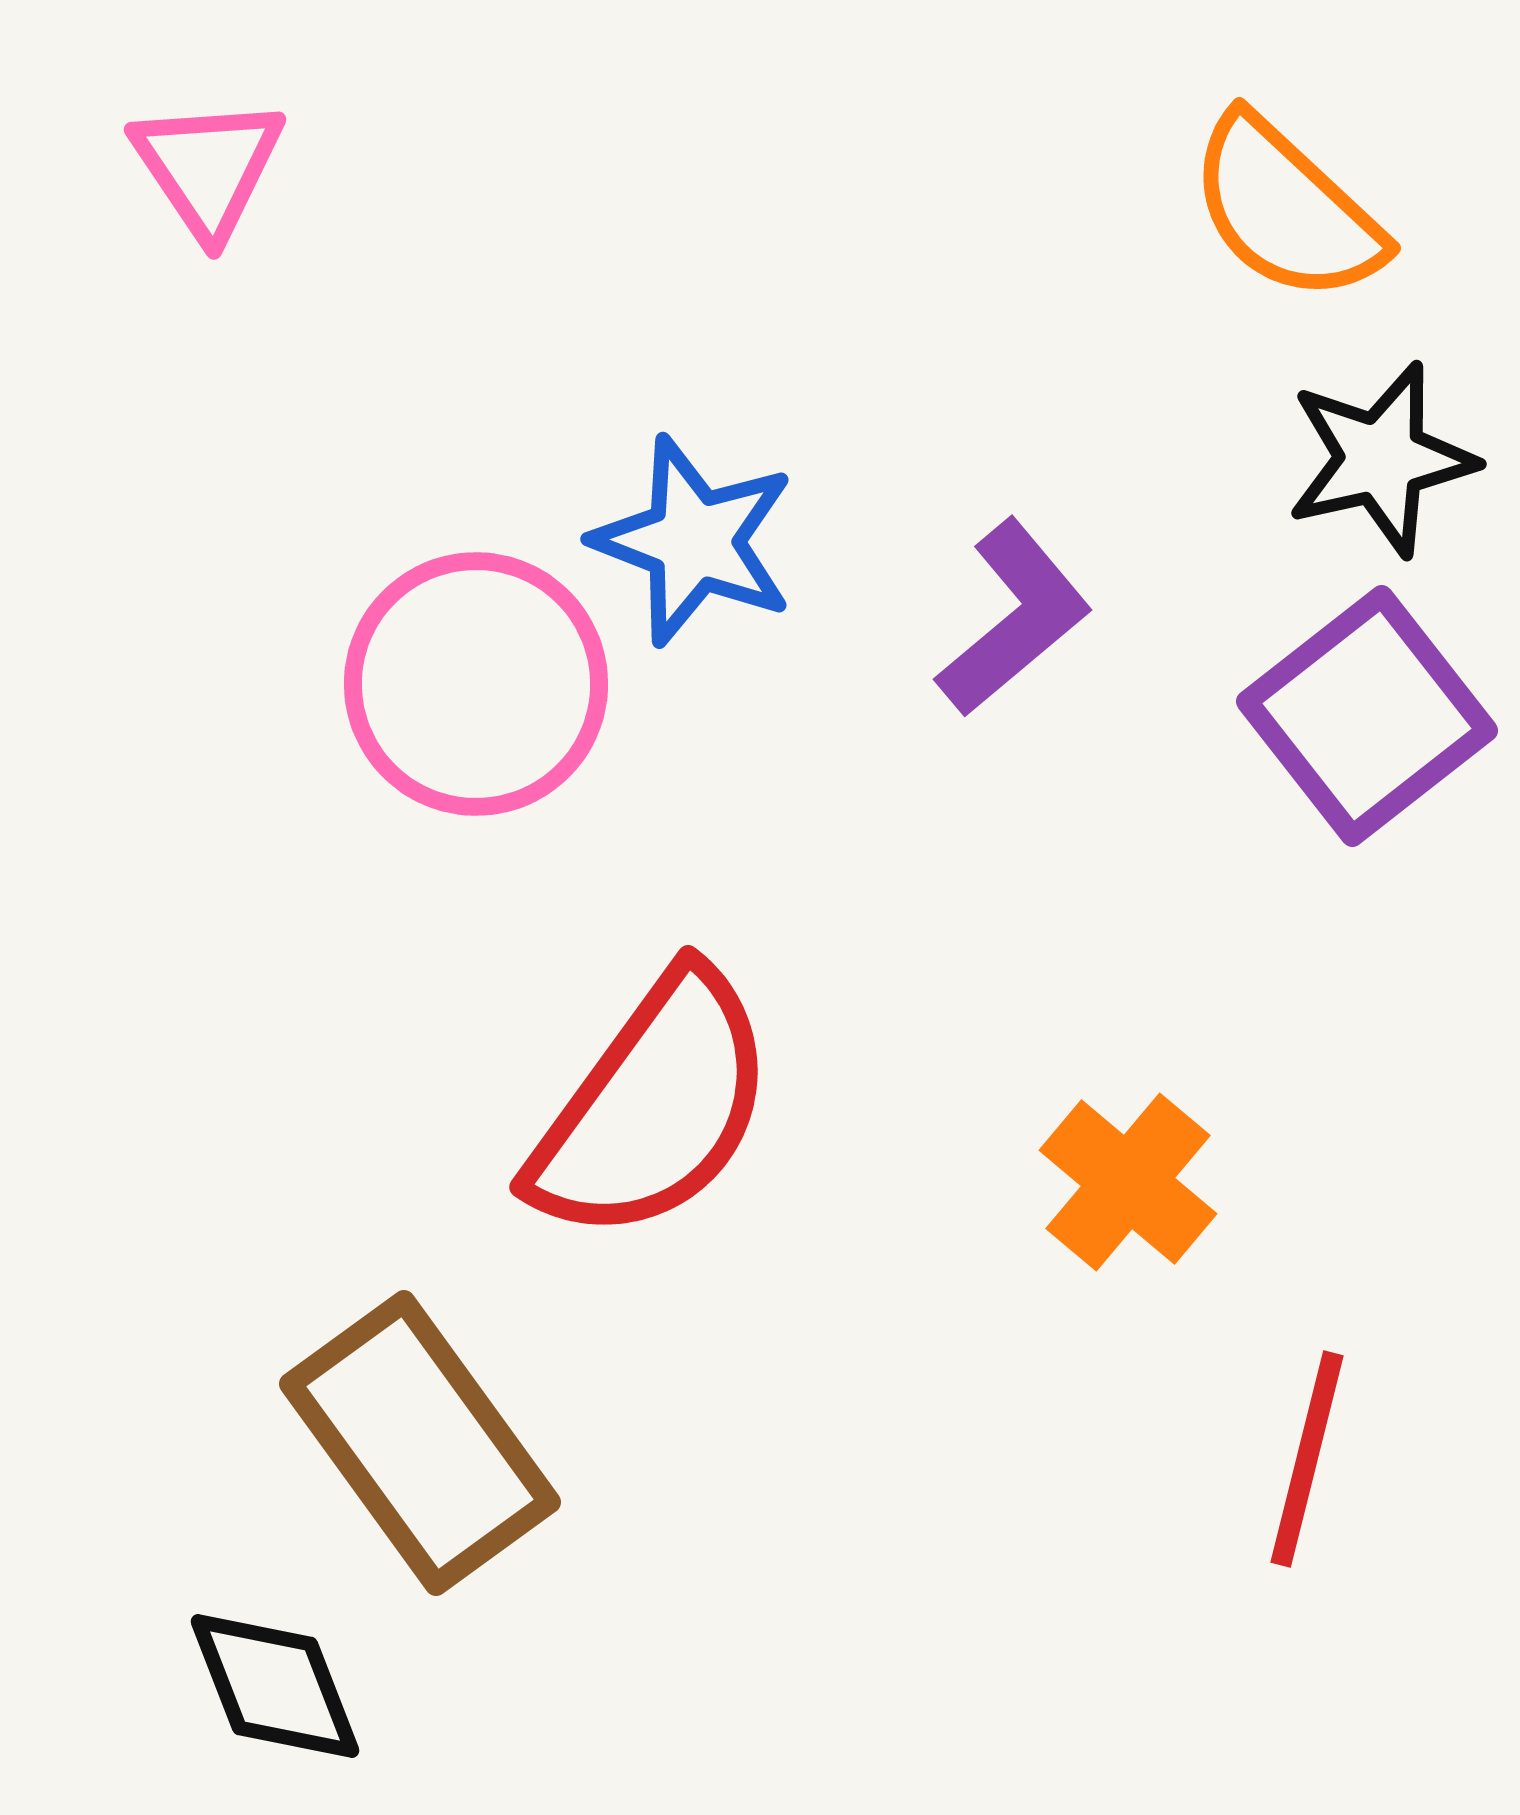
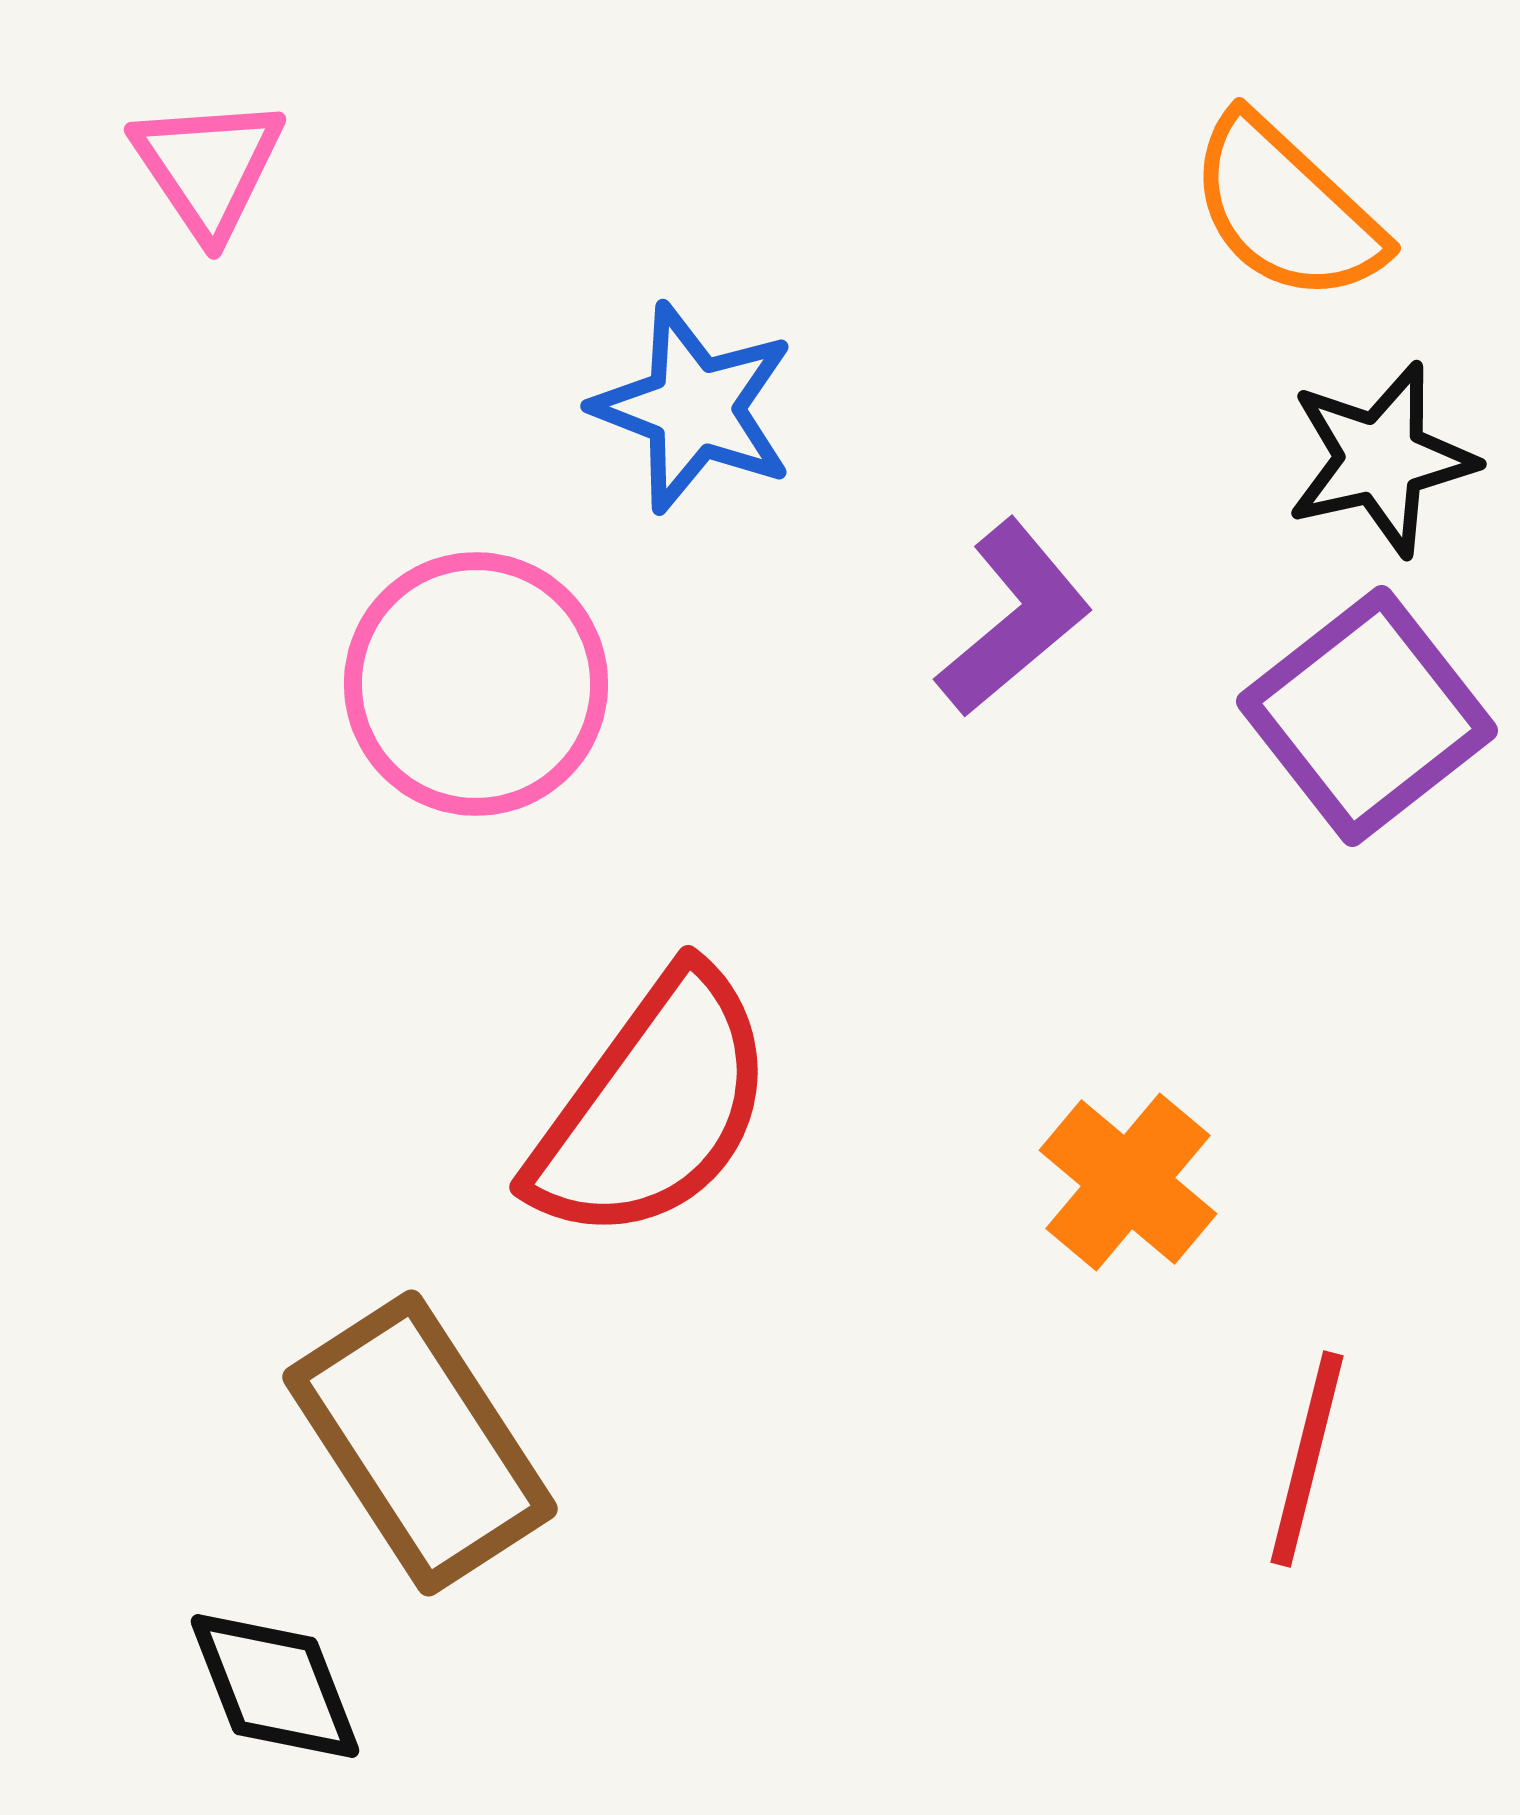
blue star: moved 133 px up
brown rectangle: rotated 3 degrees clockwise
